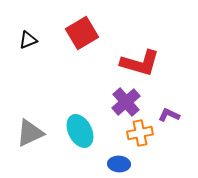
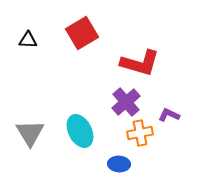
black triangle: rotated 24 degrees clockwise
gray triangle: rotated 36 degrees counterclockwise
